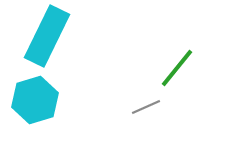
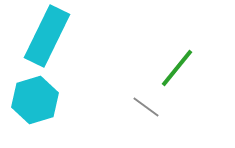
gray line: rotated 60 degrees clockwise
